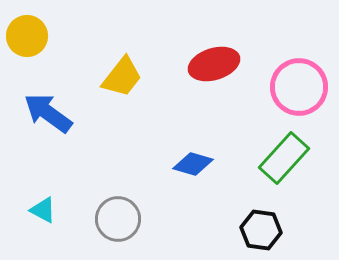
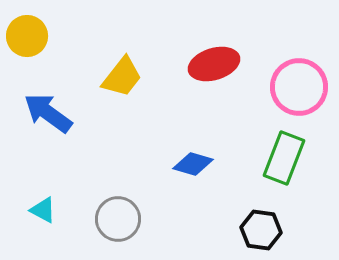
green rectangle: rotated 21 degrees counterclockwise
